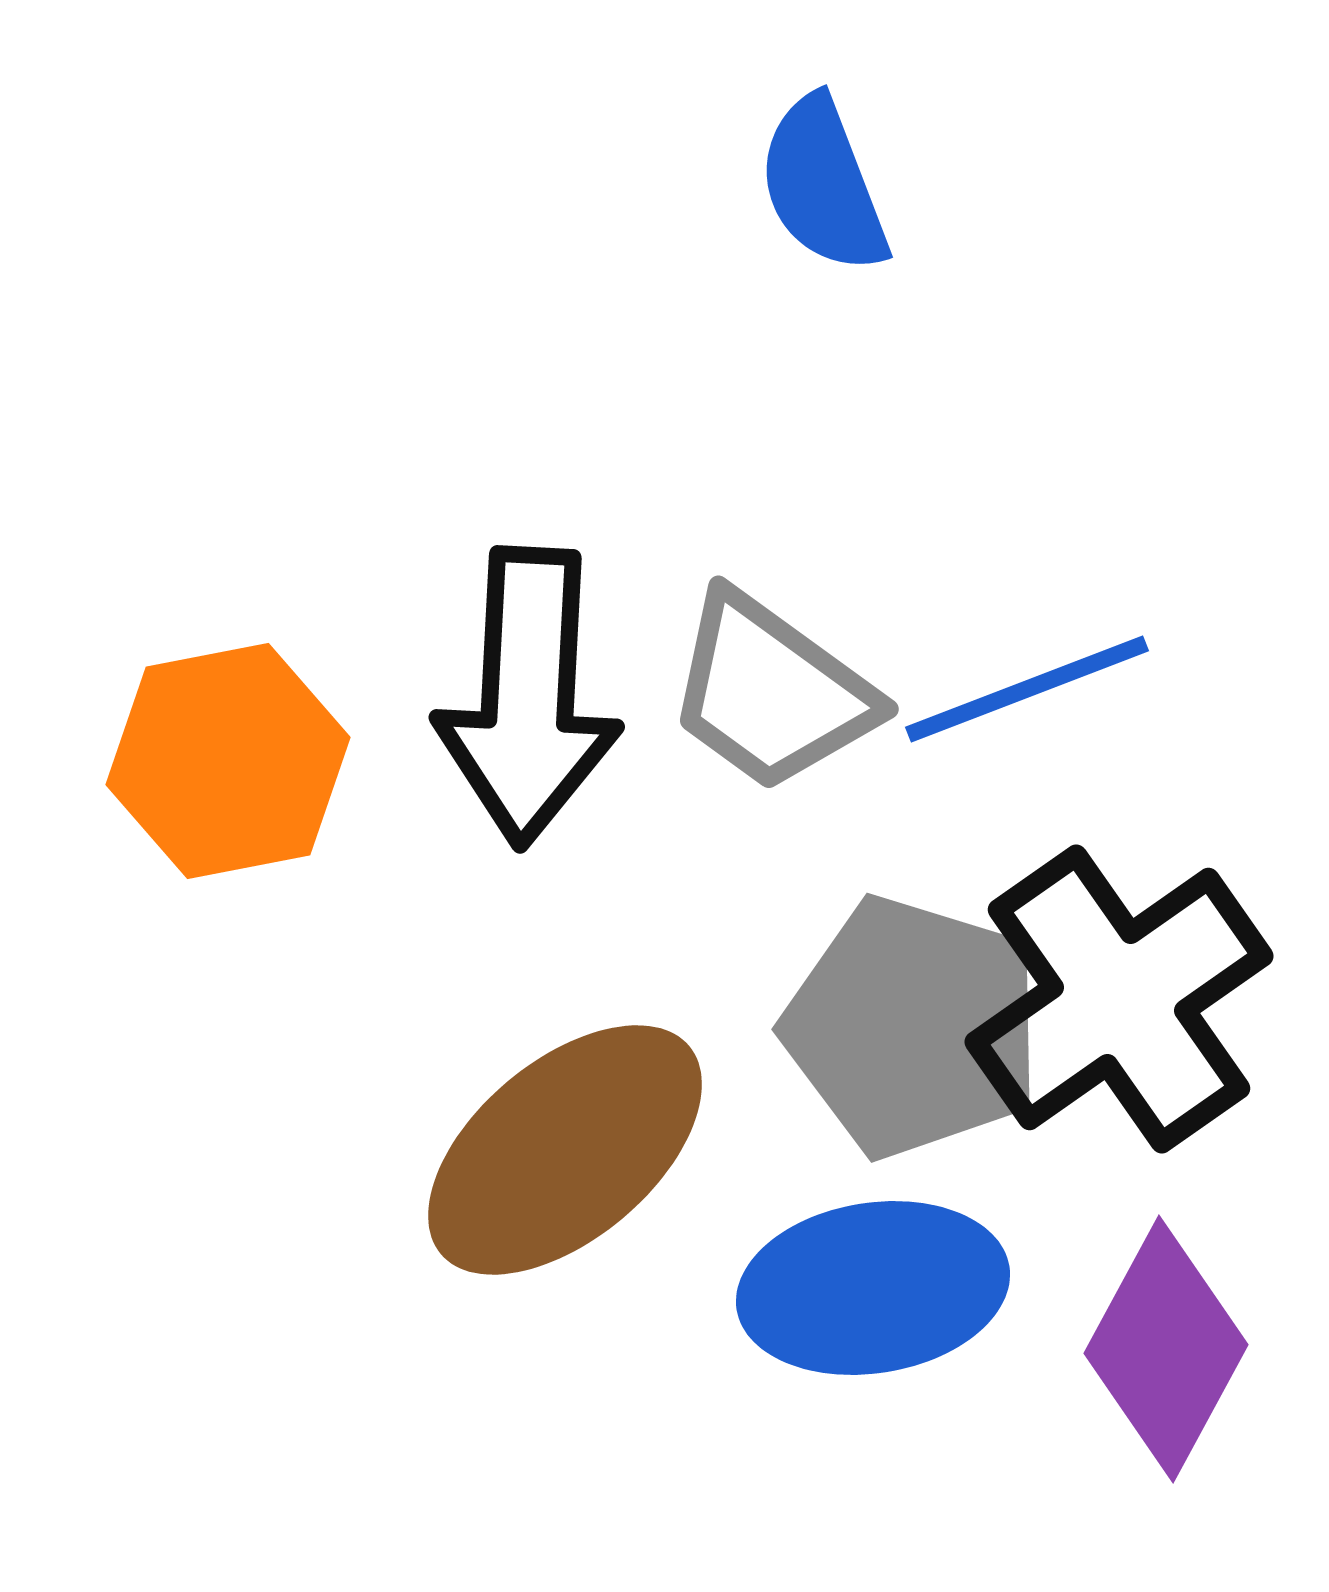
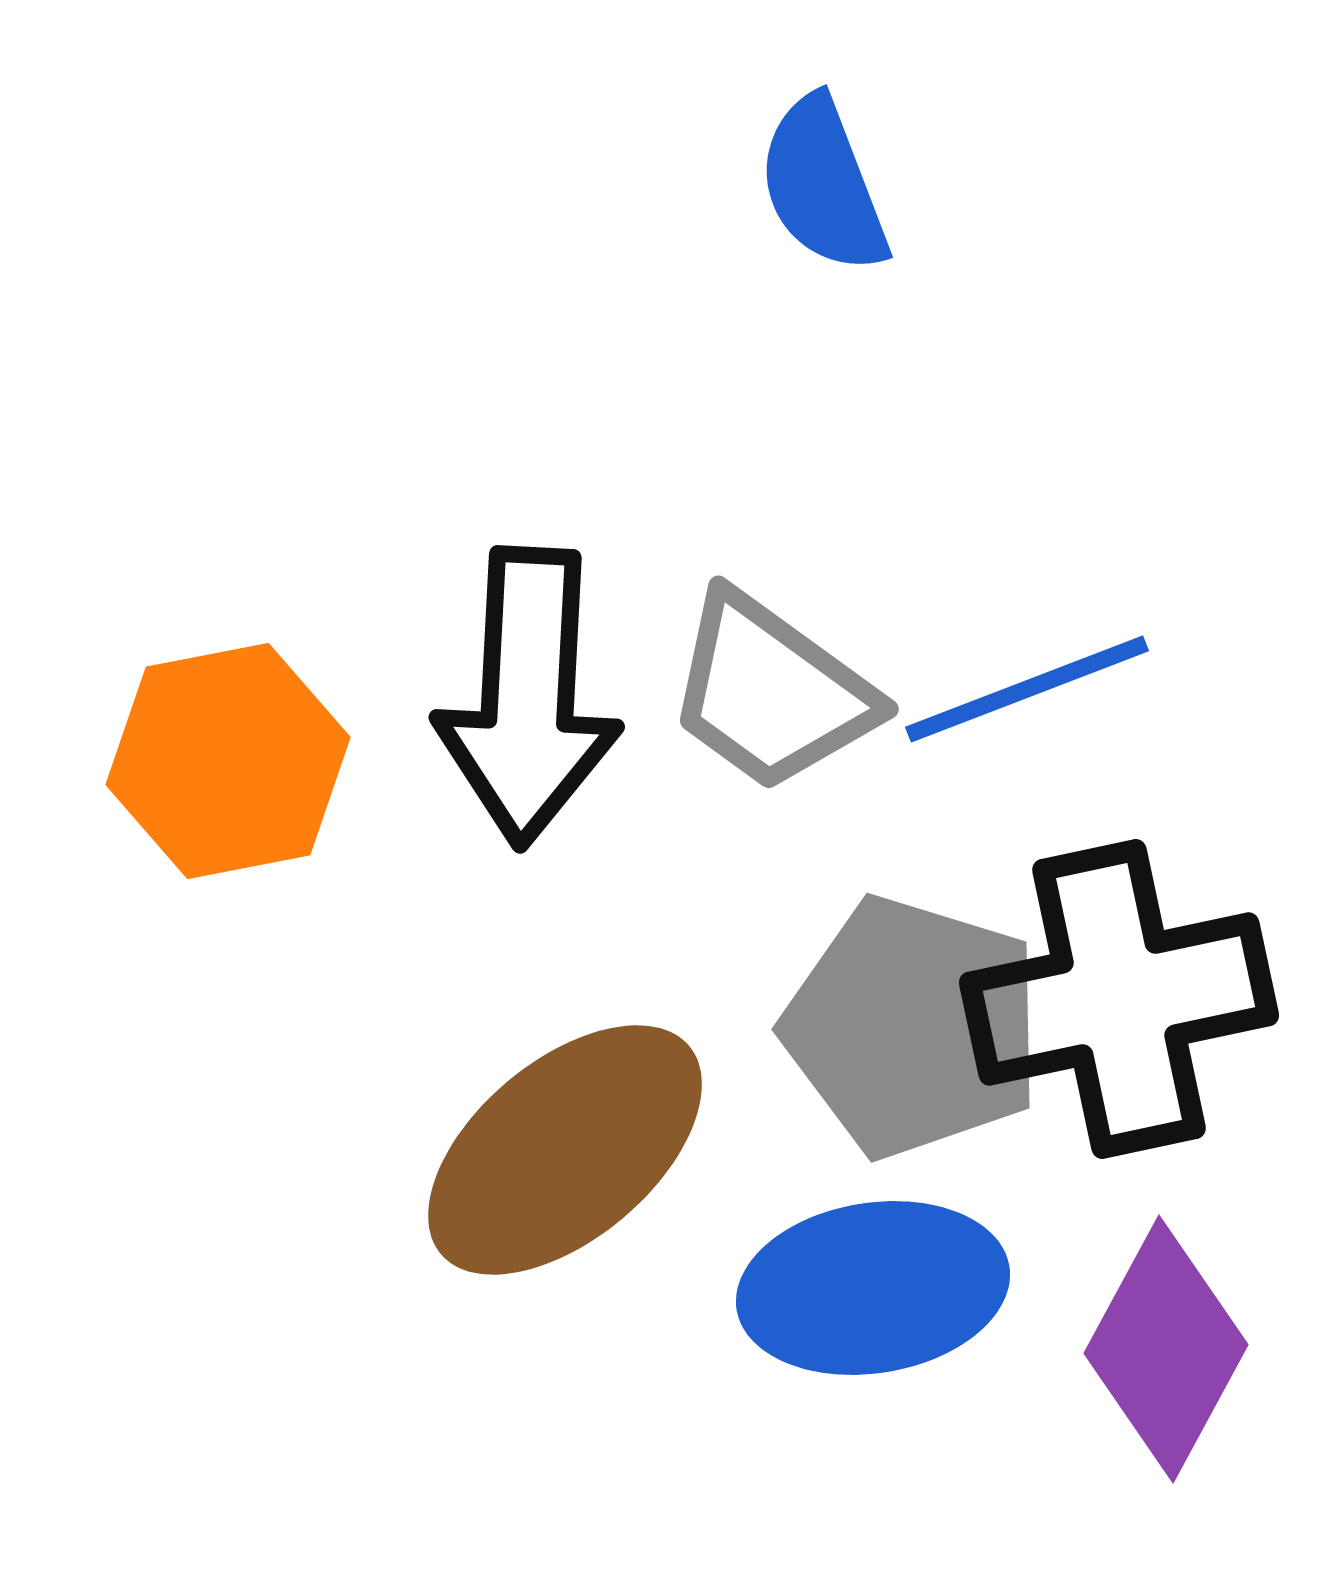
black cross: rotated 23 degrees clockwise
